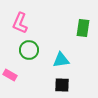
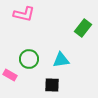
pink L-shape: moved 4 px right, 9 px up; rotated 100 degrees counterclockwise
green rectangle: rotated 30 degrees clockwise
green circle: moved 9 px down
black square: moved 10 px left
